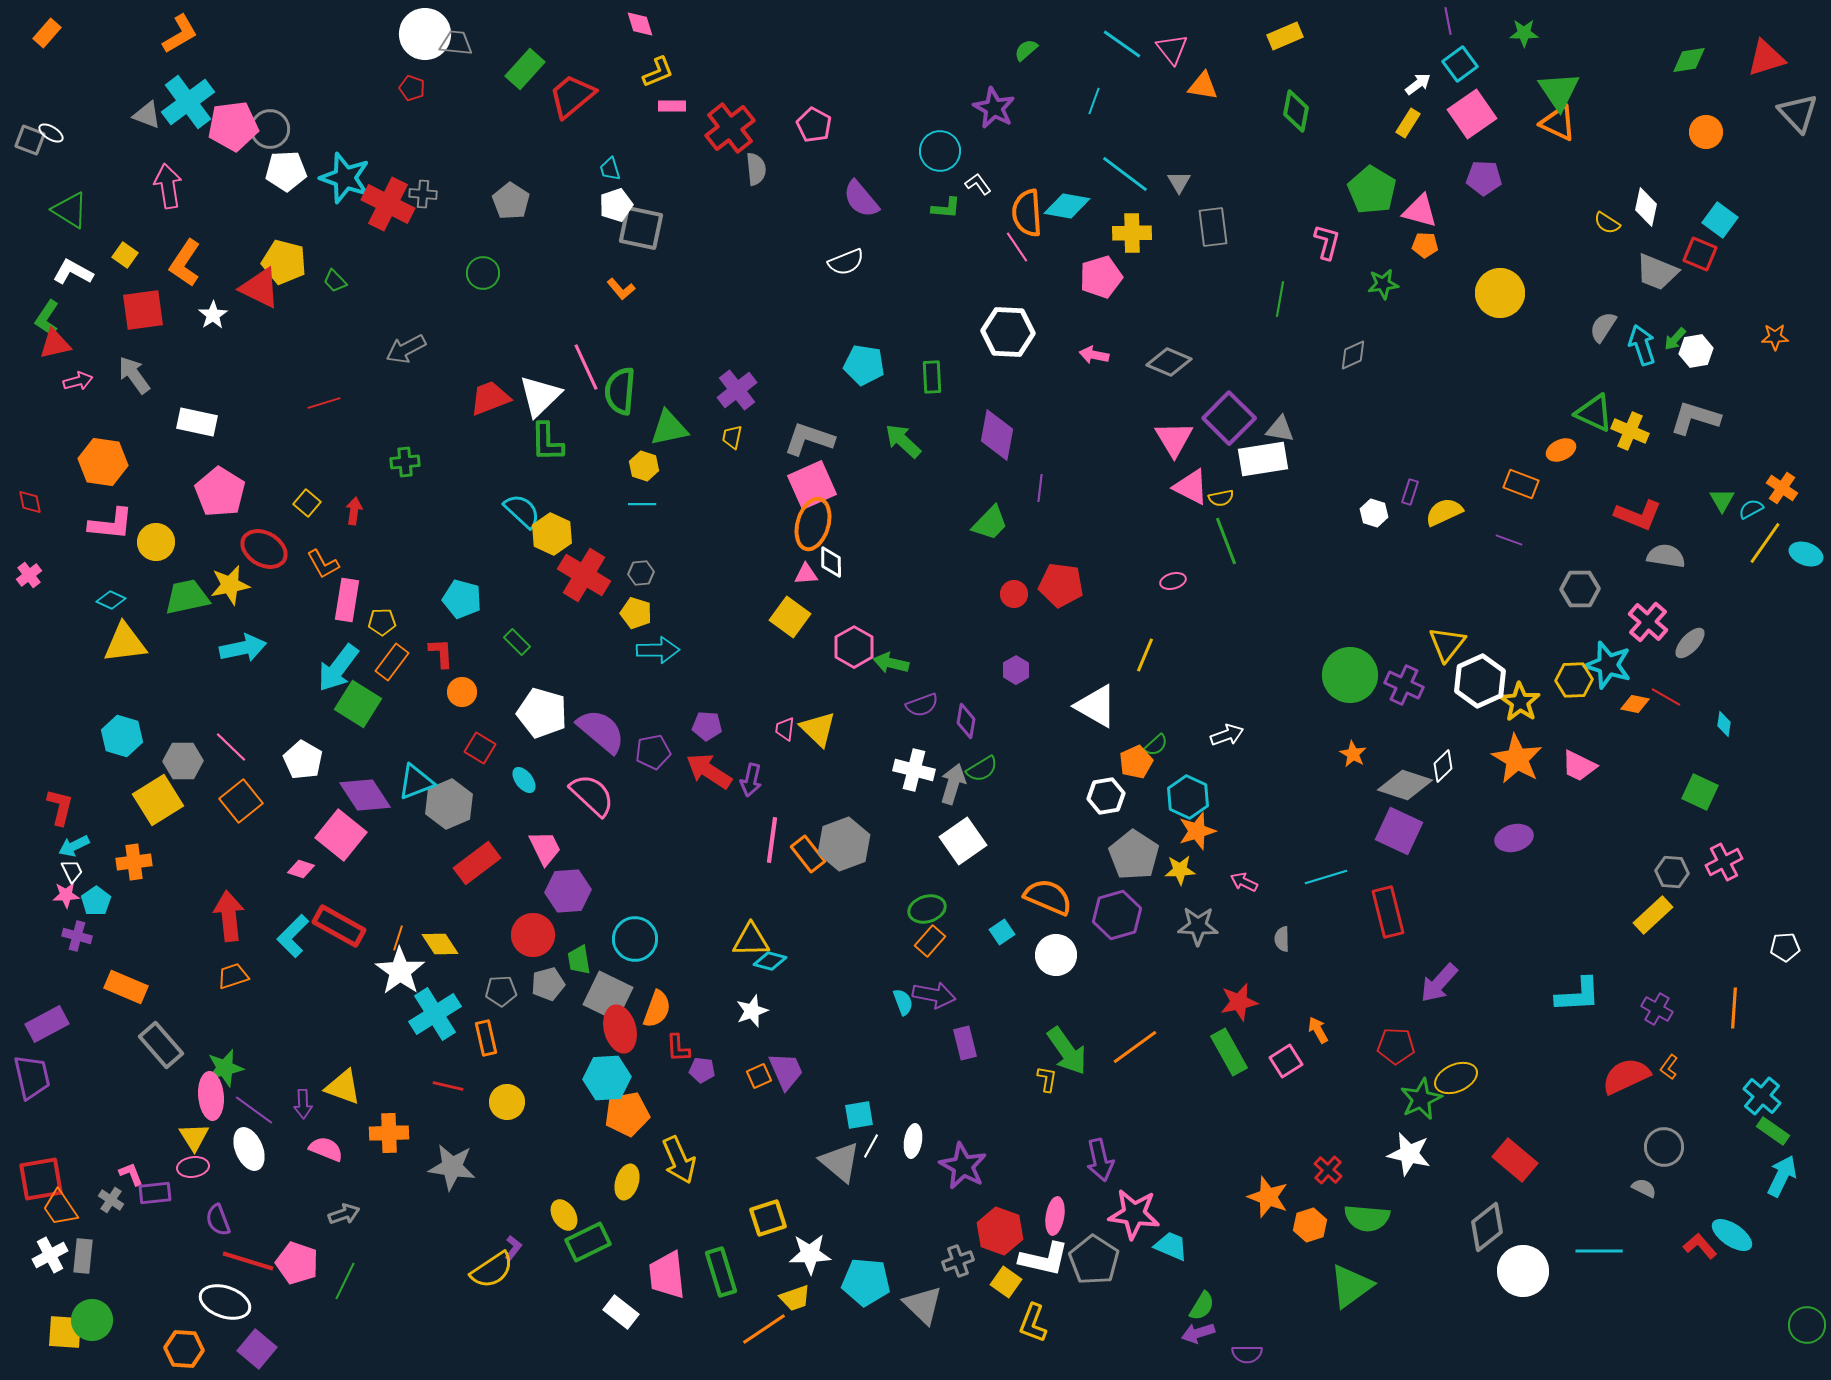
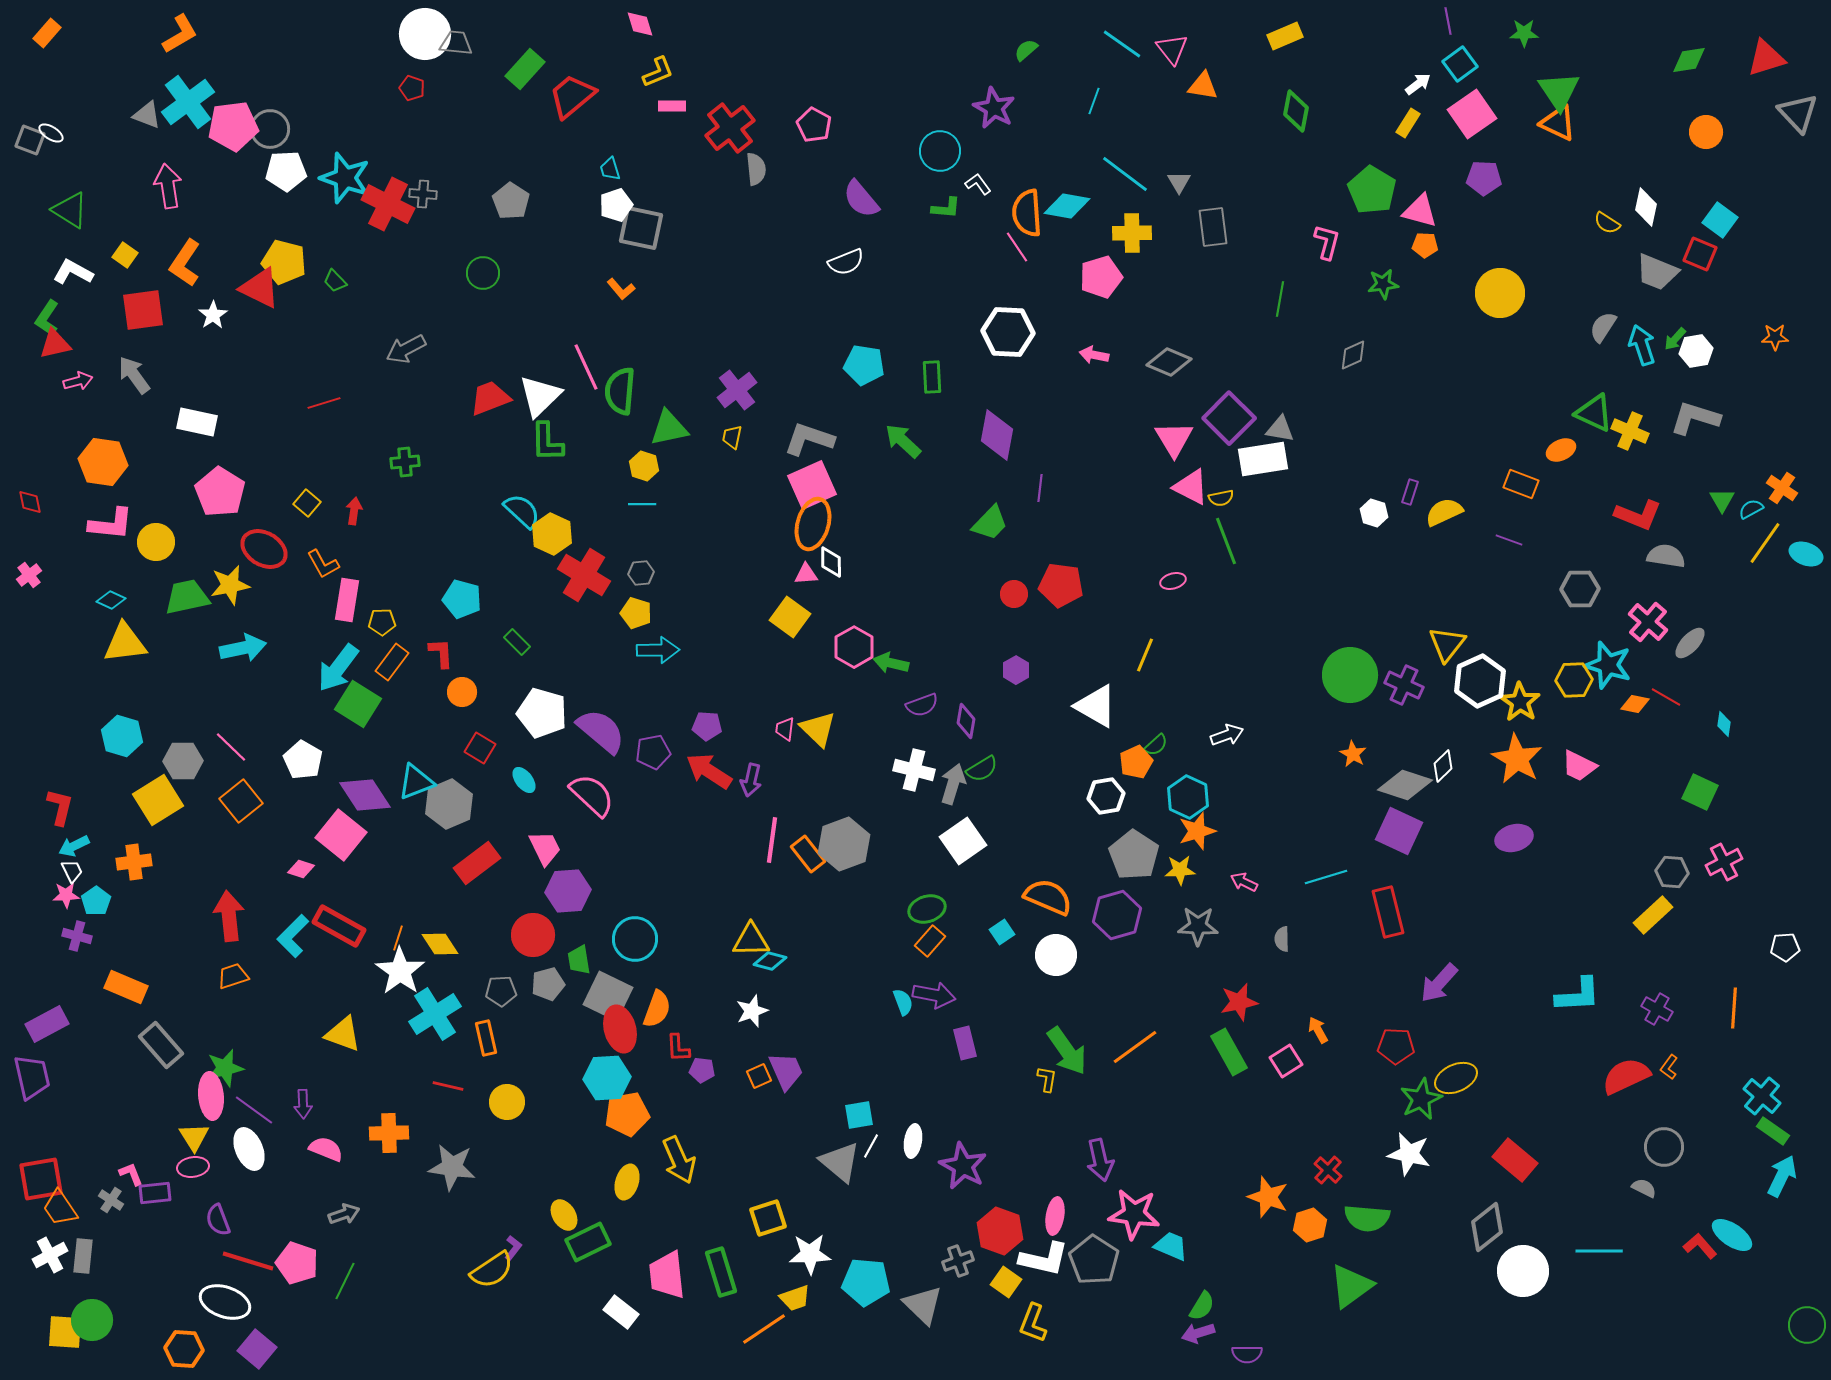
yellow triangle at (343, 1087): moved 53 px up
